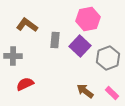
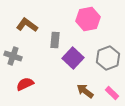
purple square: moved 7 px left, 12 px down
gray cross: rotated 18 degrees clockwise
